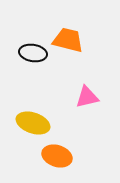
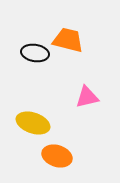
black ellipse: moved 2 px right
